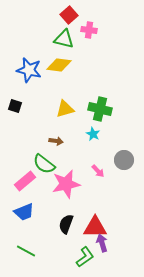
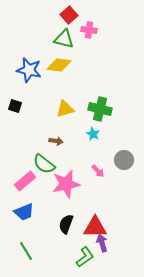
green line: rotated 30 degrees clockwise
